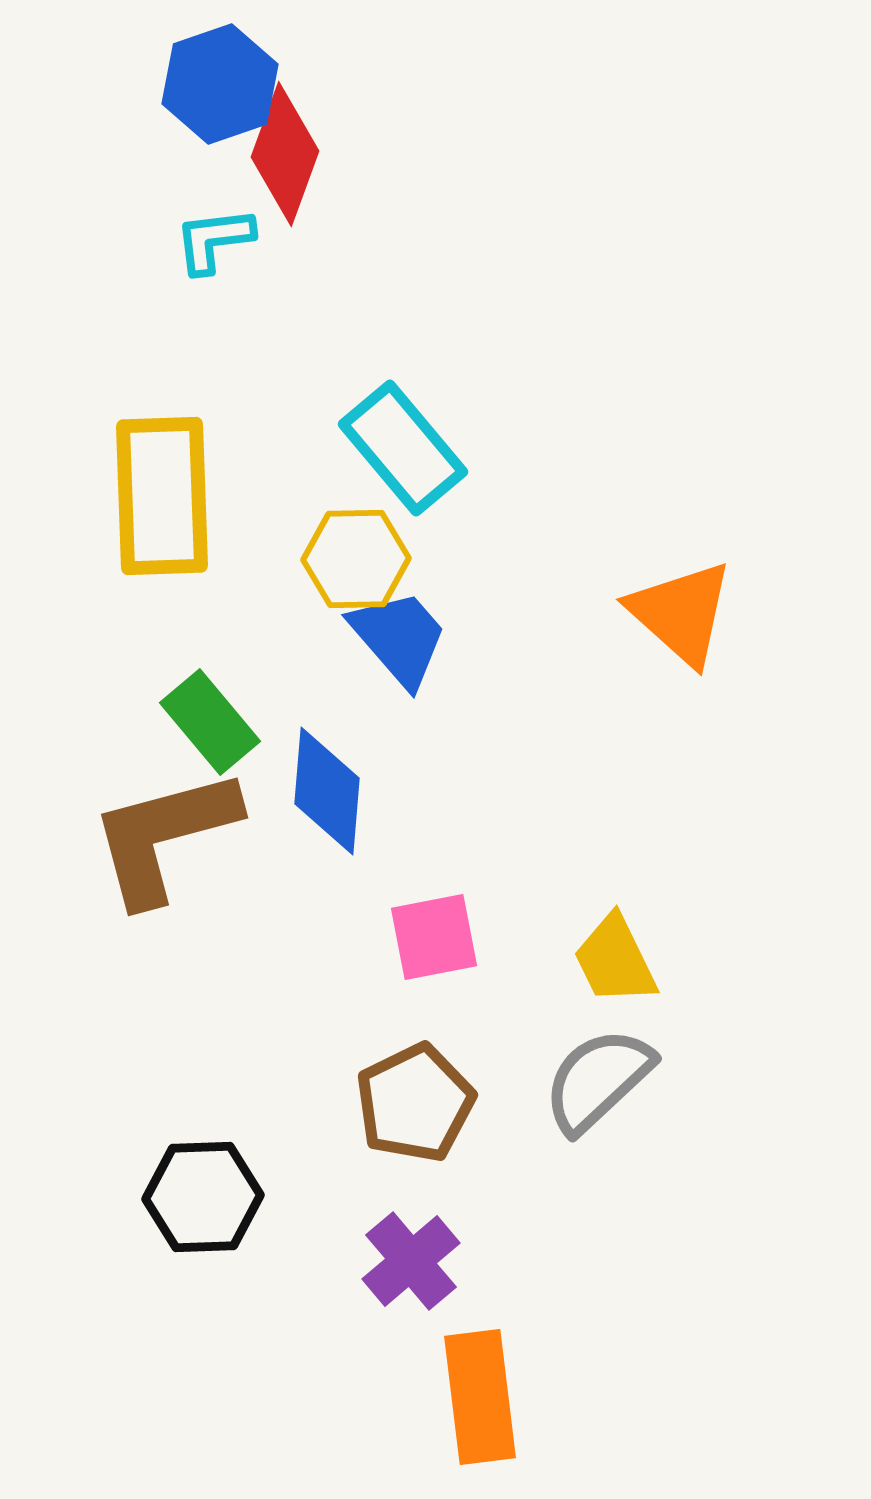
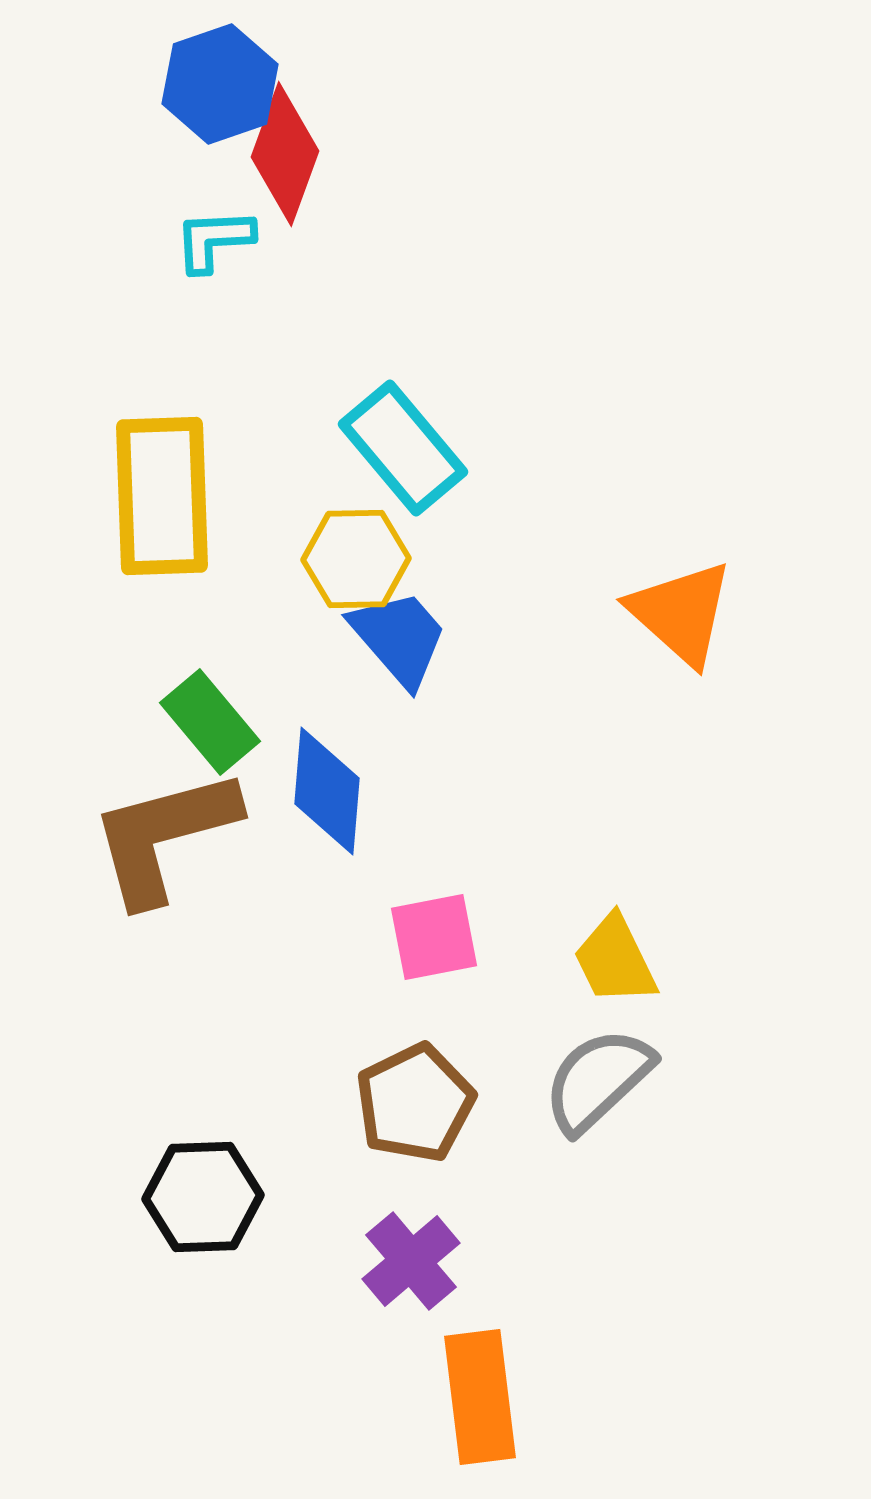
cyan L-shape: rotated 4 degrees clockwise
